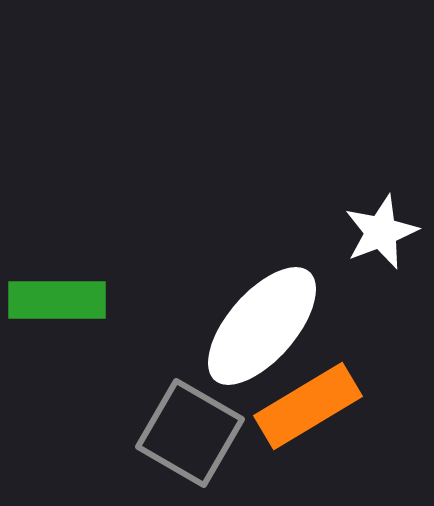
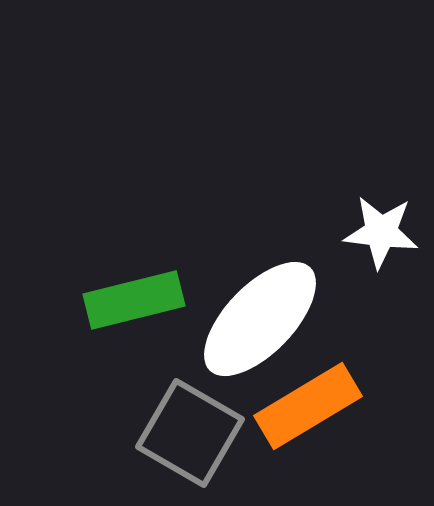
white star: rotated 28 degrees clockwise
green rectangle: moved 77 px right; rotated 14 degrees counterclockwise
white ellipse: moved 2 px left, 7 px up; rotated 3 degrees clockwise
